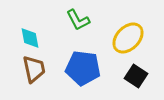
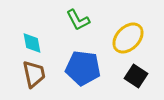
cyan diamond: moved 2 px right, 5 px down
brown trapezoid: moved 5 px down
